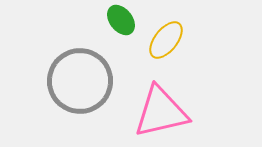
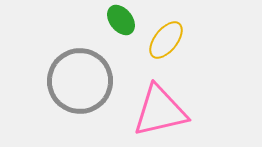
pink triangle: moved 1 px left, 1 px up
